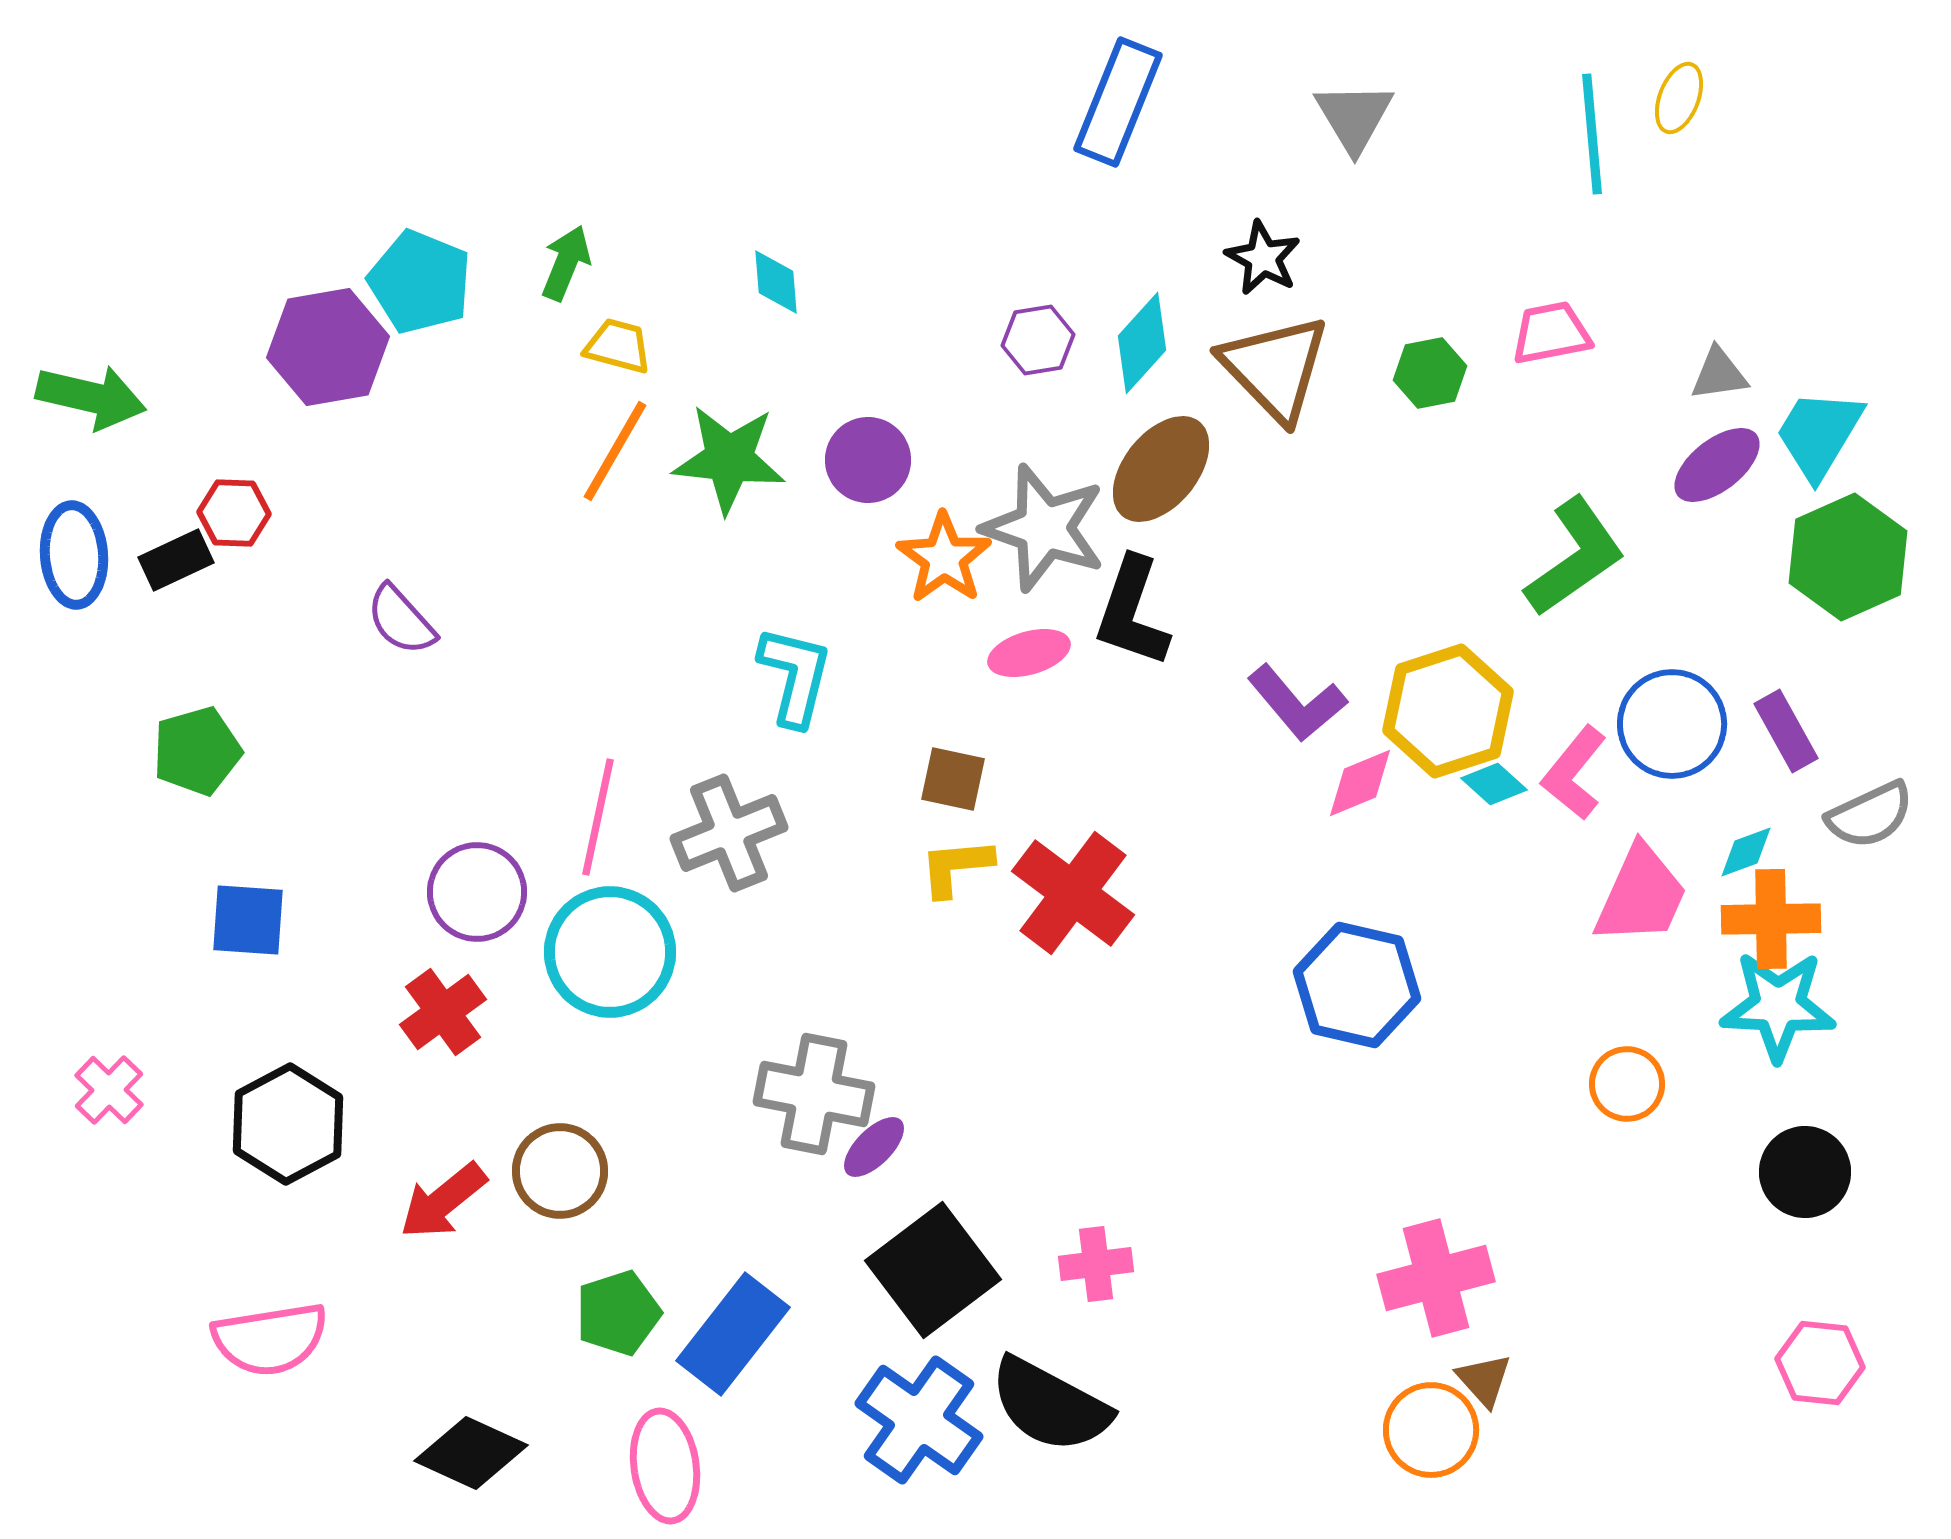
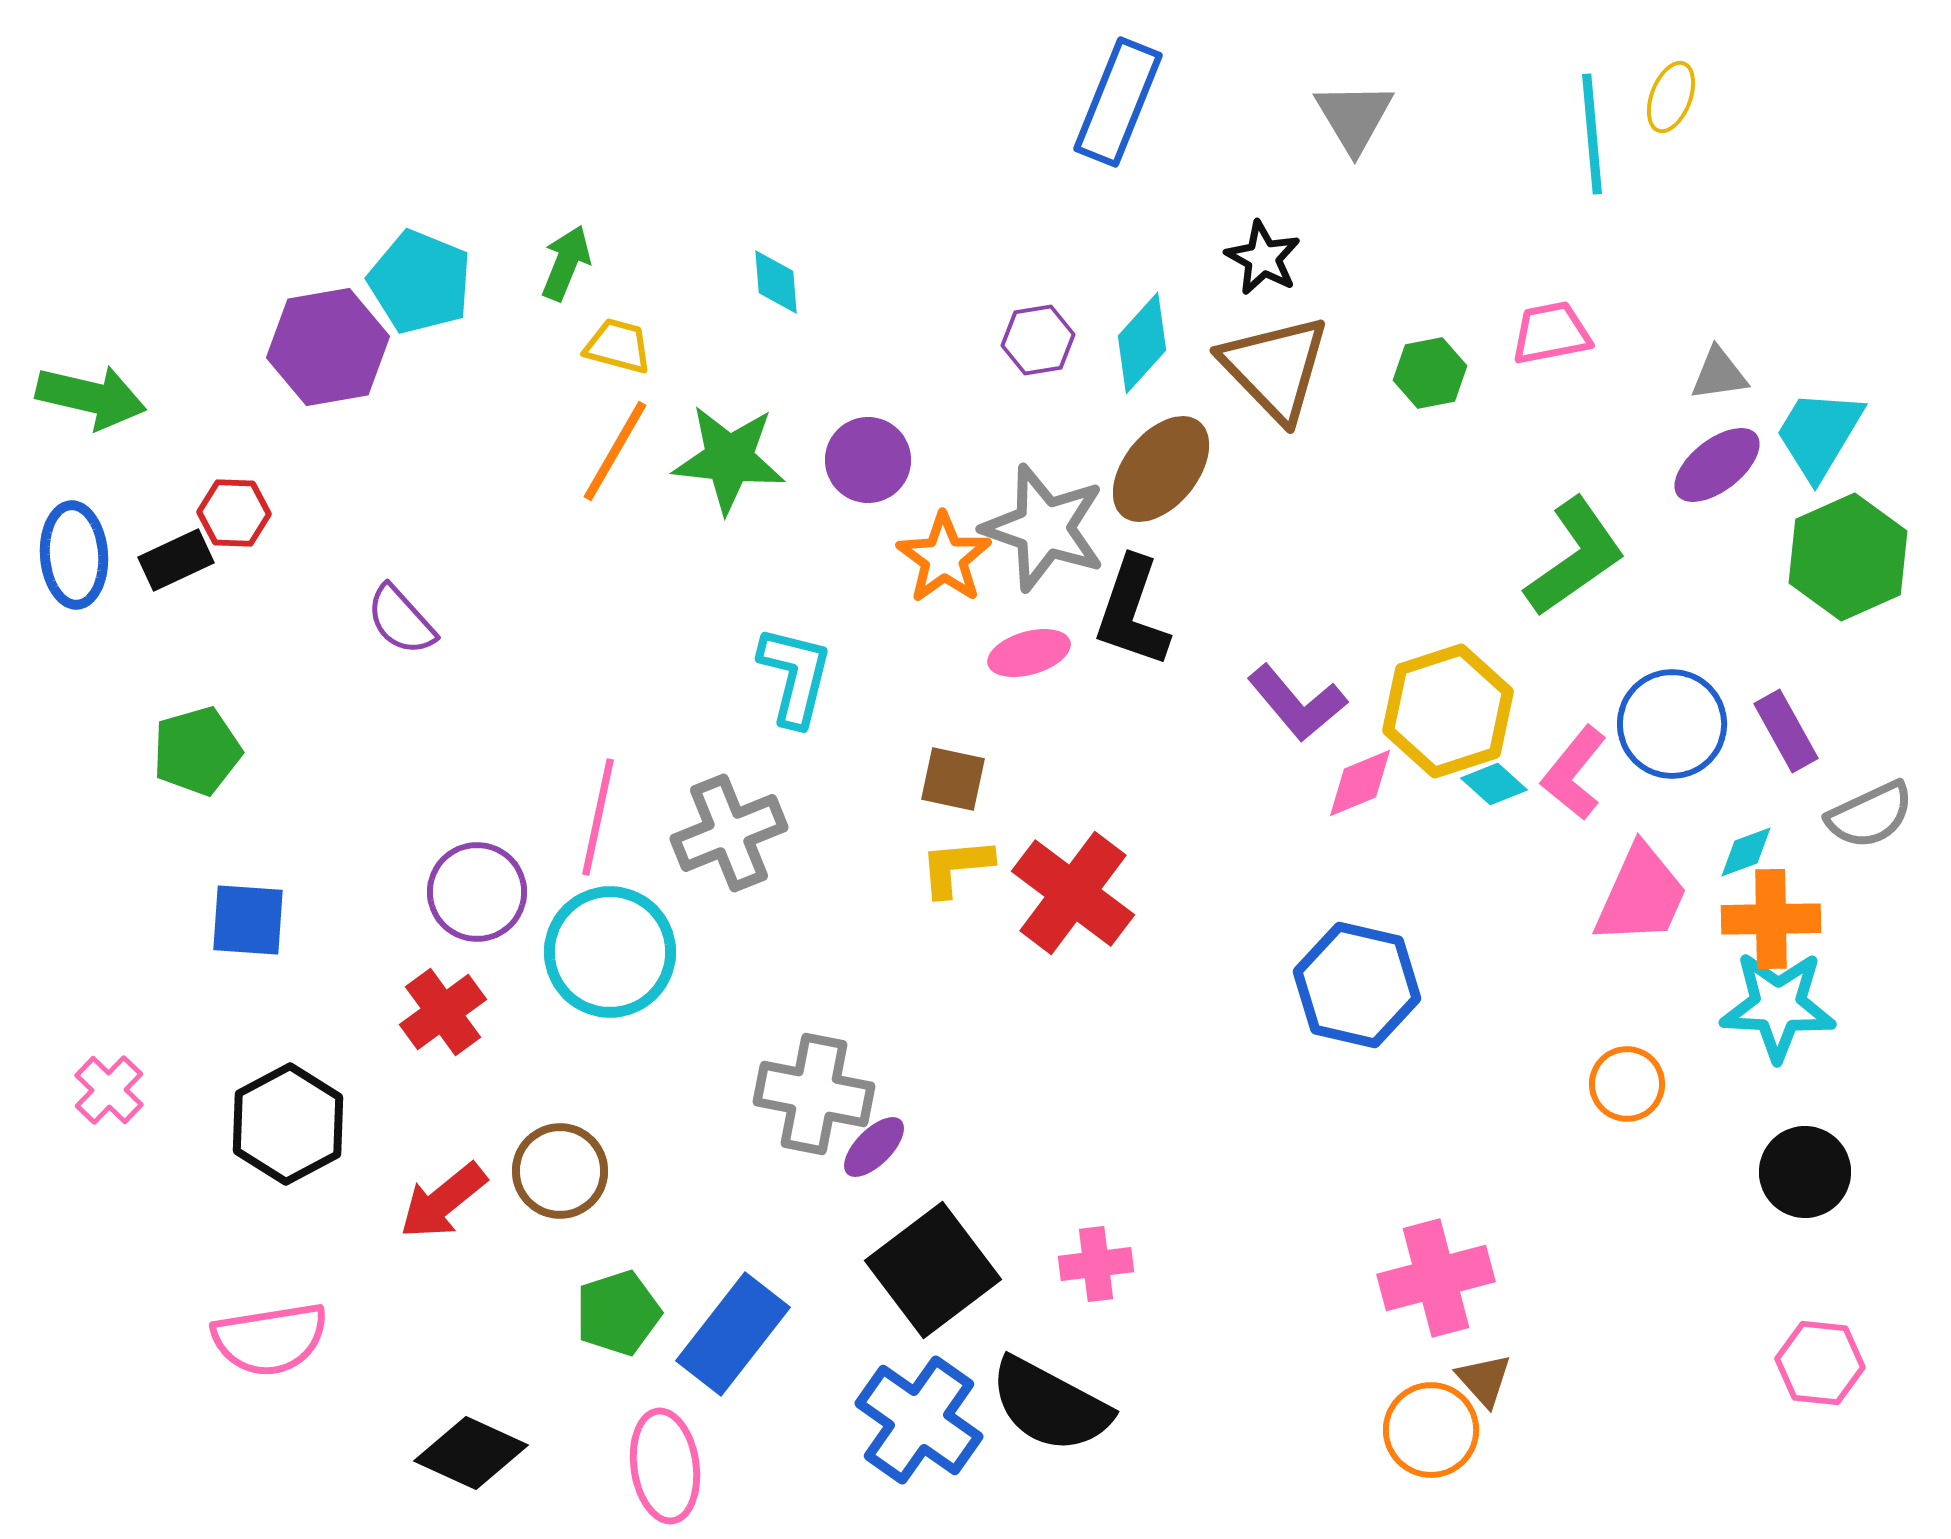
yellow ellipse at (1679, 98): moved 8 px left, 1 px up
